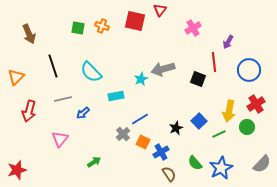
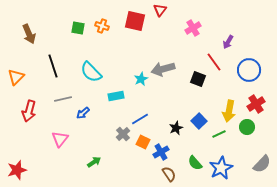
red line: rotated 30 degrees counterclockwise
